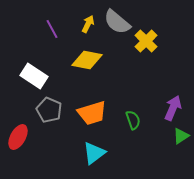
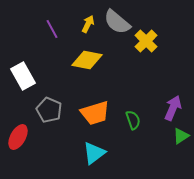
white rectangle: moved 11 px left; rotated 28 degrees clockwise
orange trapezoid: moved 3 px right
